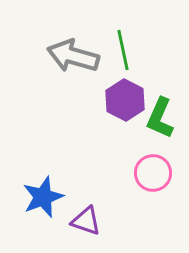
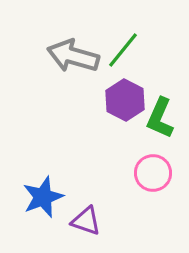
green line: rotated 51 degrees clockwise
